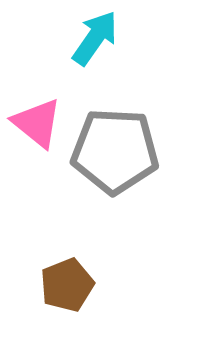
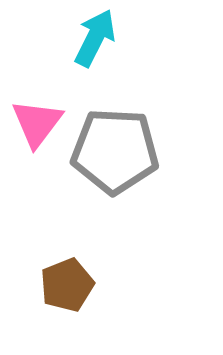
cyan arrow: rotated 8 degrees counterclockwise
pink triangle: rotated 28 degrees clockwise
